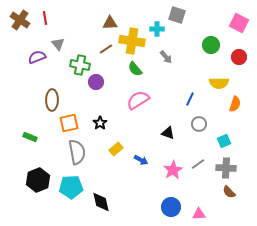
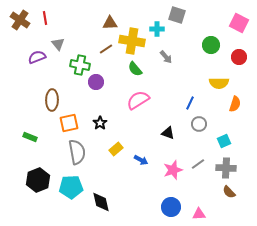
blue line: moved 4 px down
pink star: rotated 12 degrees clockwise
